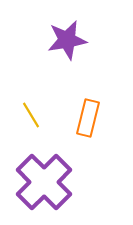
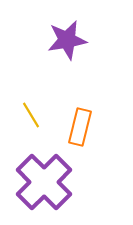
orange rectangle: moved 8 px left, 9 px down
